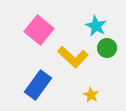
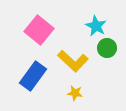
yellow L-shape: moved 4 px down
blue rectangle: moved 5 px left, 9 px up
yellow star: moved 16 px left, 2 px up; rotated 21 degrees counterclockwise
